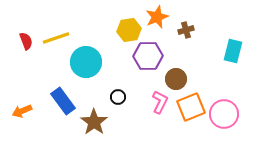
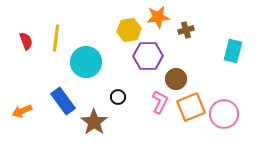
orange star: moved 1 px right; rotated 15 degrees clockwise
yellow line: rotated 64 degrees counterclockwise
